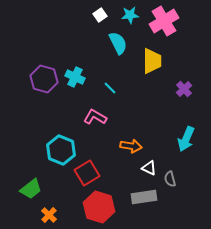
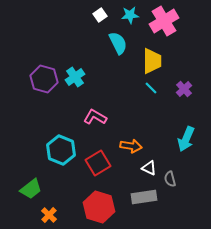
cyan cross: rotated 30 degrees clockwise
cyan line: moved 41 px right
red square: moved 11 px right, 10 px up
